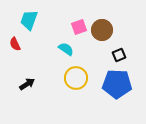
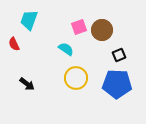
red semicircle: moved 1 px left
black arrow: rotated 70 degrees clockwise
